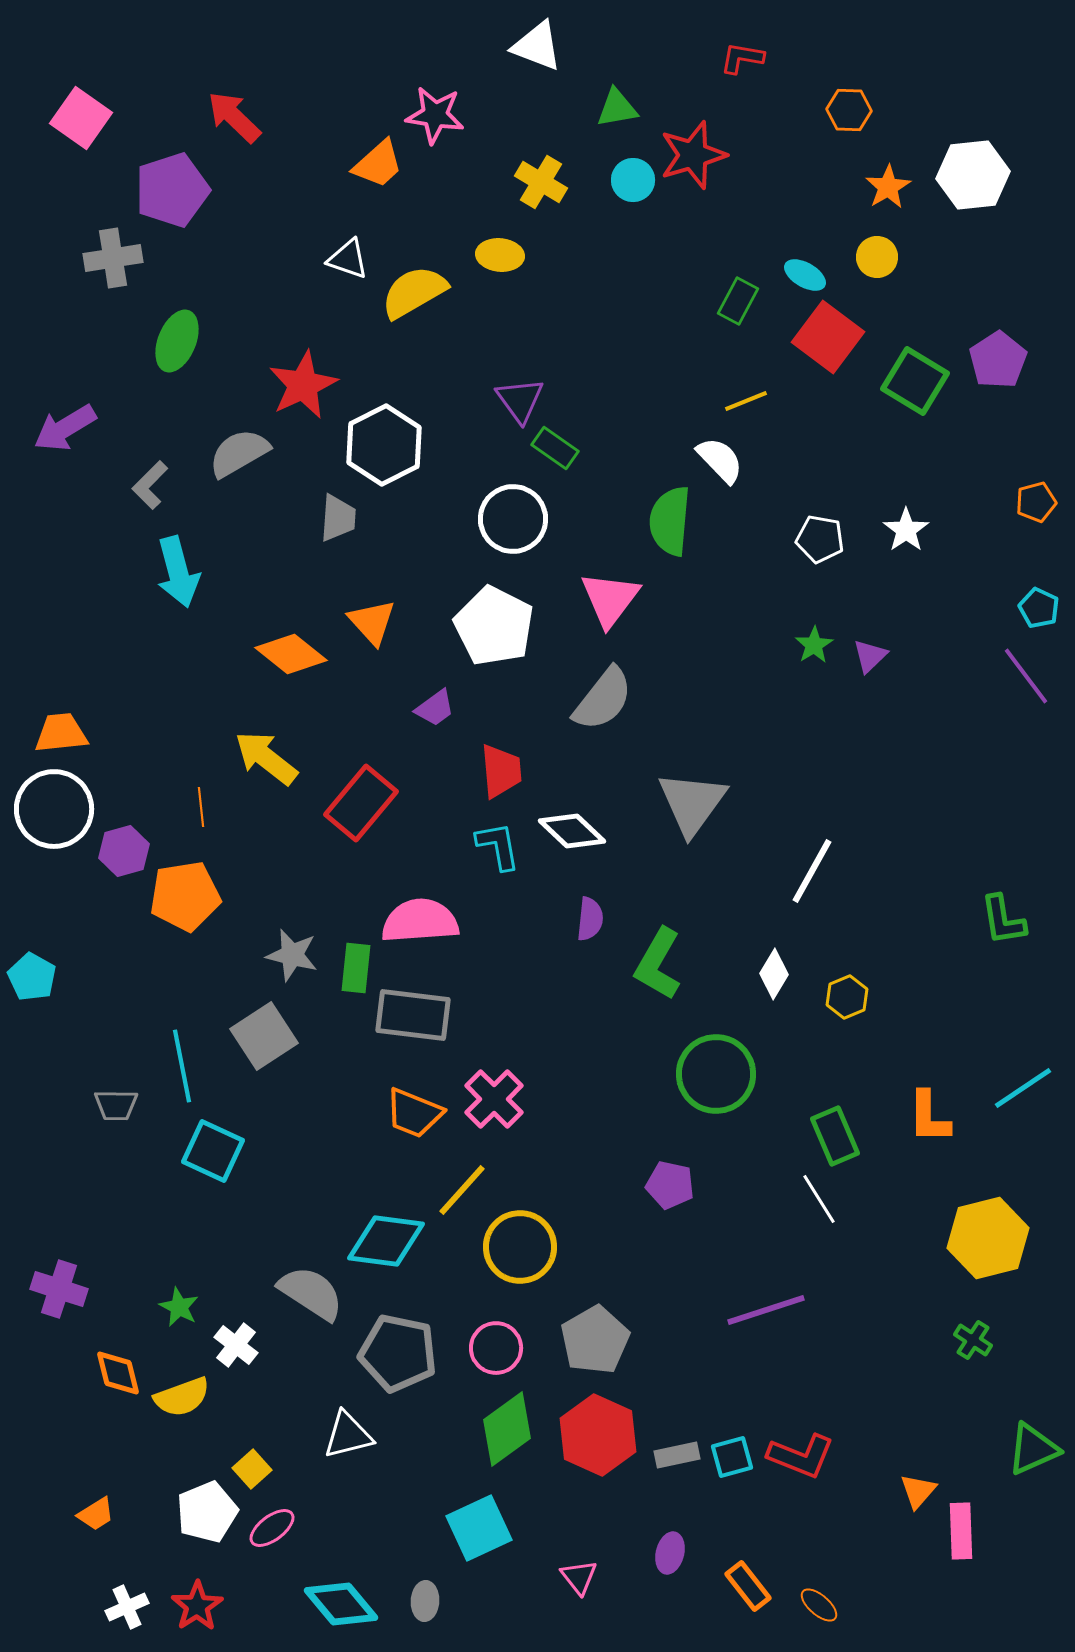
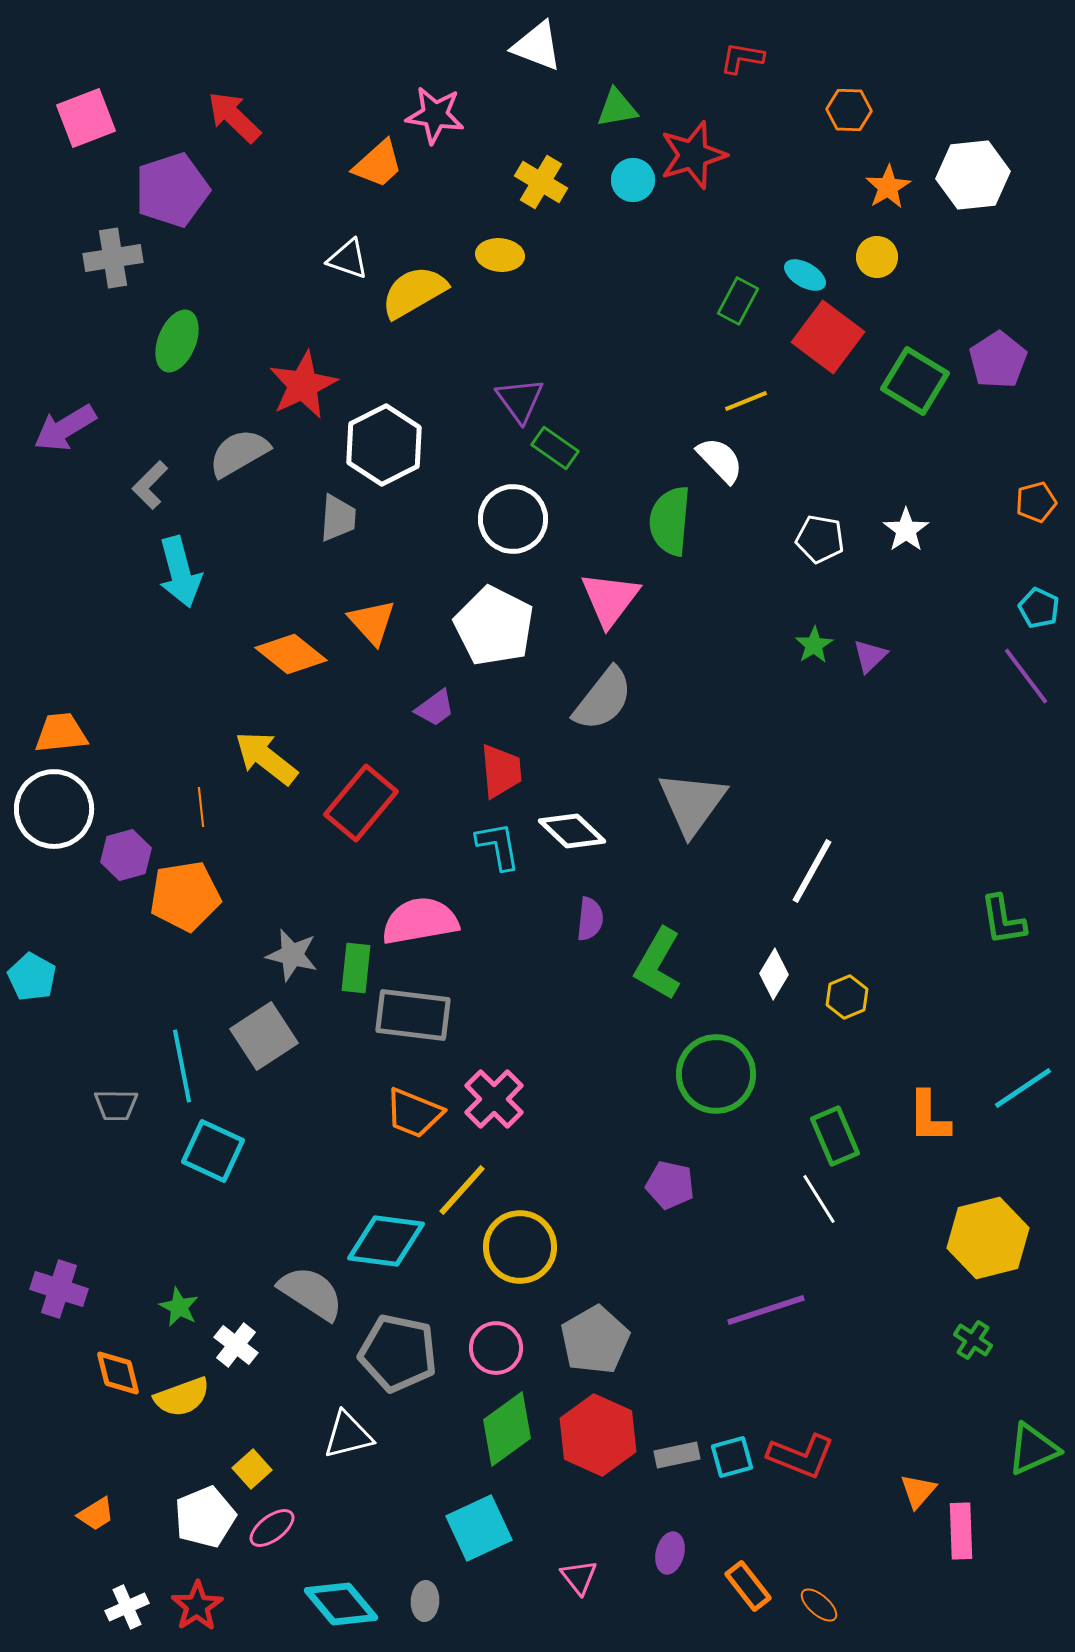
pink square at (81, 118): moved 5 px right; rotated 34 degrees clockwise
cyan arrow at (178, 572): moved 2 px right
purple hexagon at (124, 851): moved 2 px right, 4 px down
pink semicircle at (420, 921): rotated 6 degrees counterclockwise
white pentagon at (207, 1512): moved 2 px left, 5 px down
